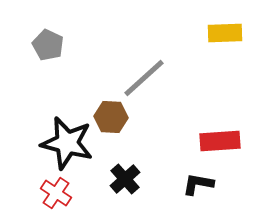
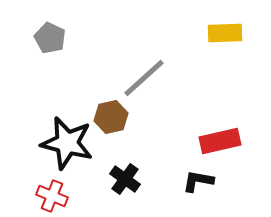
gray pentagon: moved 2 px right, 7 px up
brown hexagon: rotated 16 degrees counterclockwise
red rectangle: rotated 9 degrees counterclockwise
black cross: rotated 12 degrees counterclockwise
black L-shape: moved 3 px up
red cross: moved 4 px left, 3 px down; rotated 12 degrees counterclockwise
